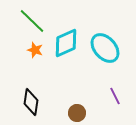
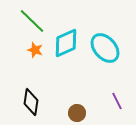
purple line: moved 2 px right, 5 px down
